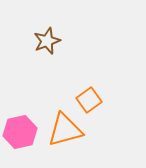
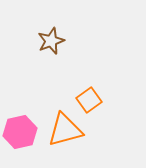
brown star: moved 4 px right
